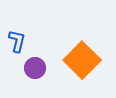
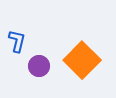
purple circle: moved 4 px right, 2 px up
